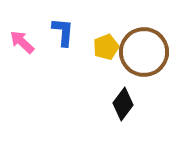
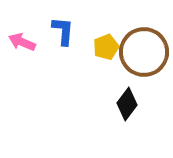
blue L-shape: moved 1 px up
pink arrow: rotated 20 degrees counterclockwise
black diamond: moved 4 px right
